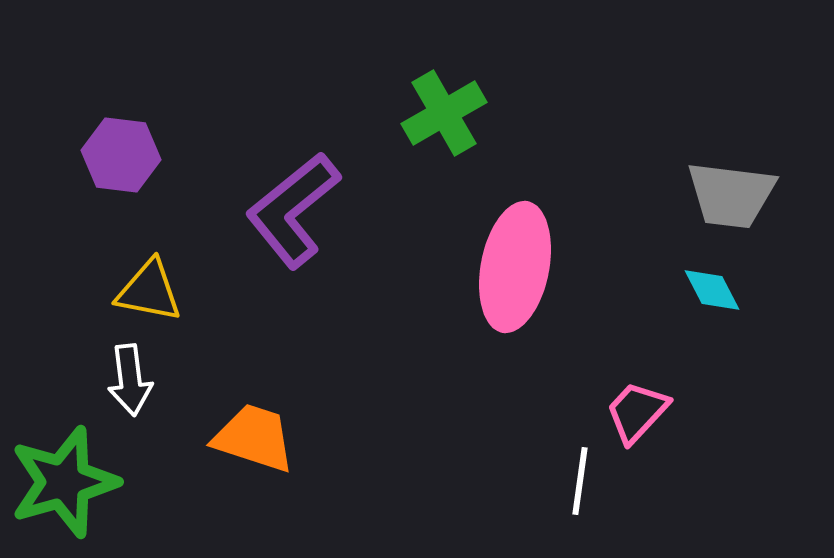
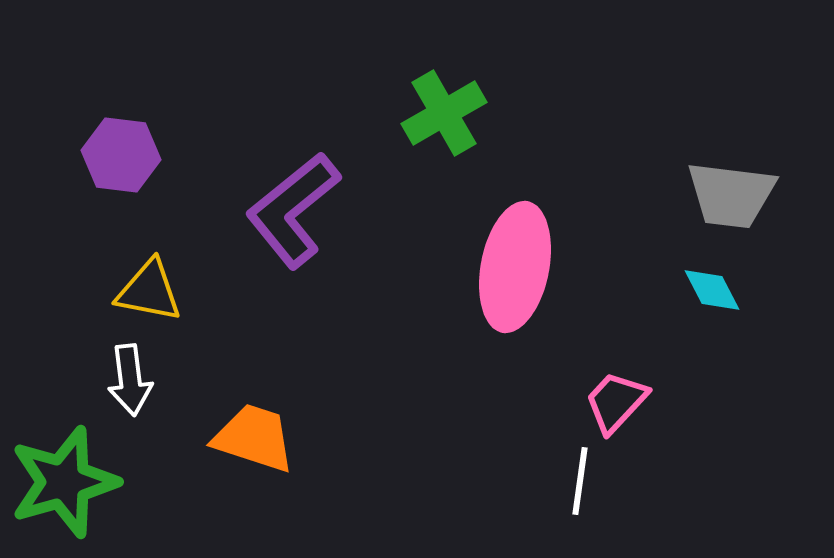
pink trapezoid: moved 21 px left, 10 px up
